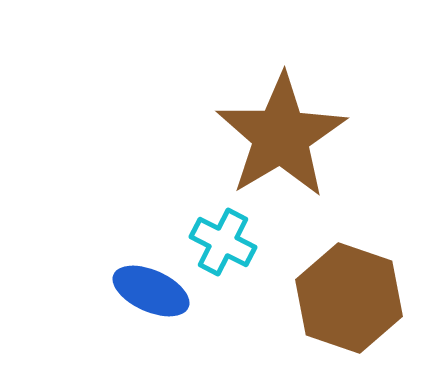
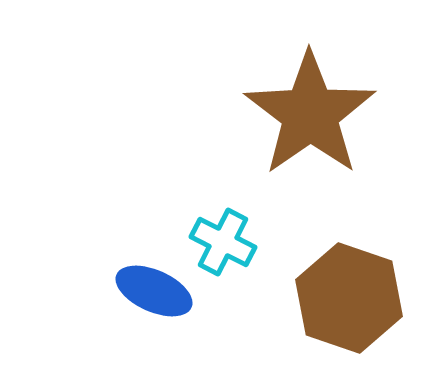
brown star: moved 29 px right, 22 px up; rotated 4 degrees counterclockwise
blue ellipse: moved 3 px right
